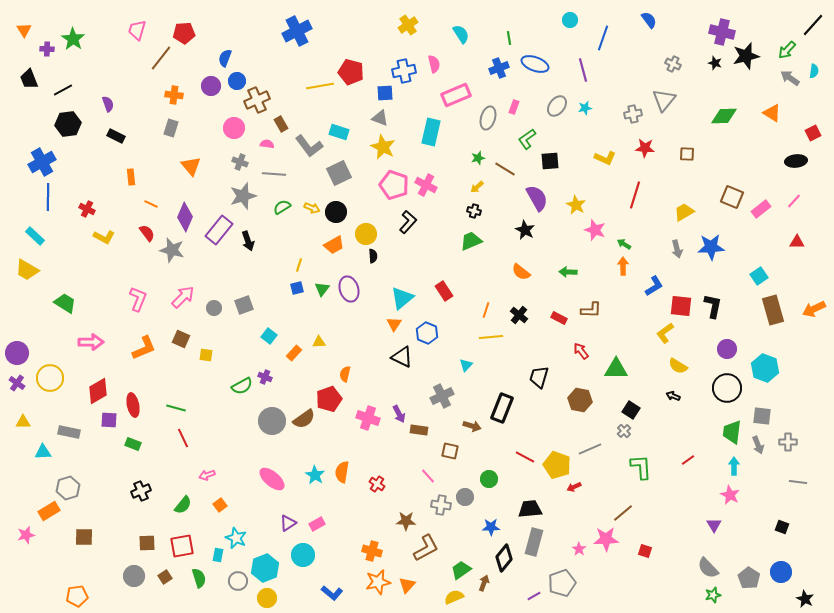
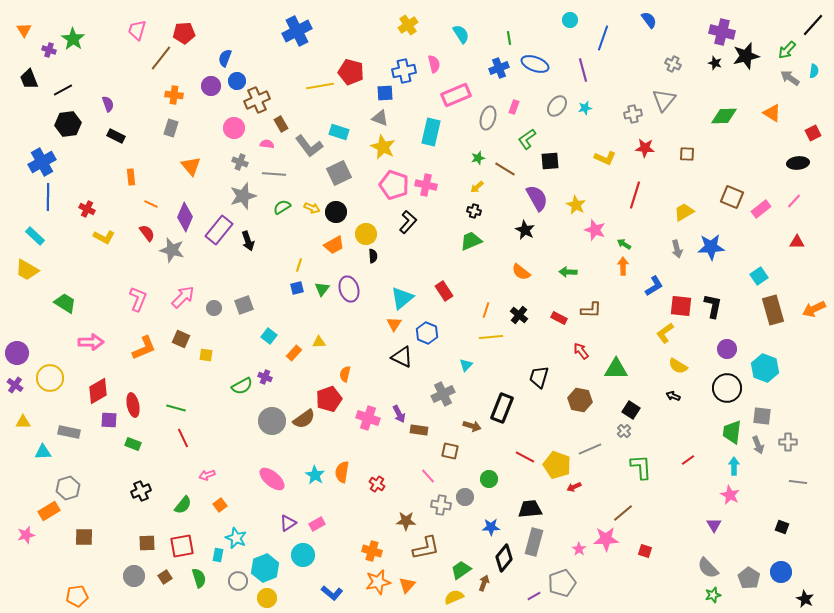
purple cross at (47, 49): moved 2 px right, 1 px down; rotated 16 degrees clockwise
black ellipse at (796, 161): moved 2 px right, 2 px down
pink cross at (426, 185): rotated 15 degrees counterclockwise
purple cross at (17, 383): moved 2 px left, 2 px down
gray cross at (442, 396): moved 1 px right, 2 px up
brown L-shape at (426, 548): rotated 16 degrees clockwise
